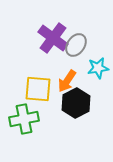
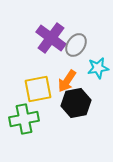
purple cross: moved 2 px left
yellow square: rotated 16 degrees counterclockwise
black hexagon: rotated 16 degrees clockwise
